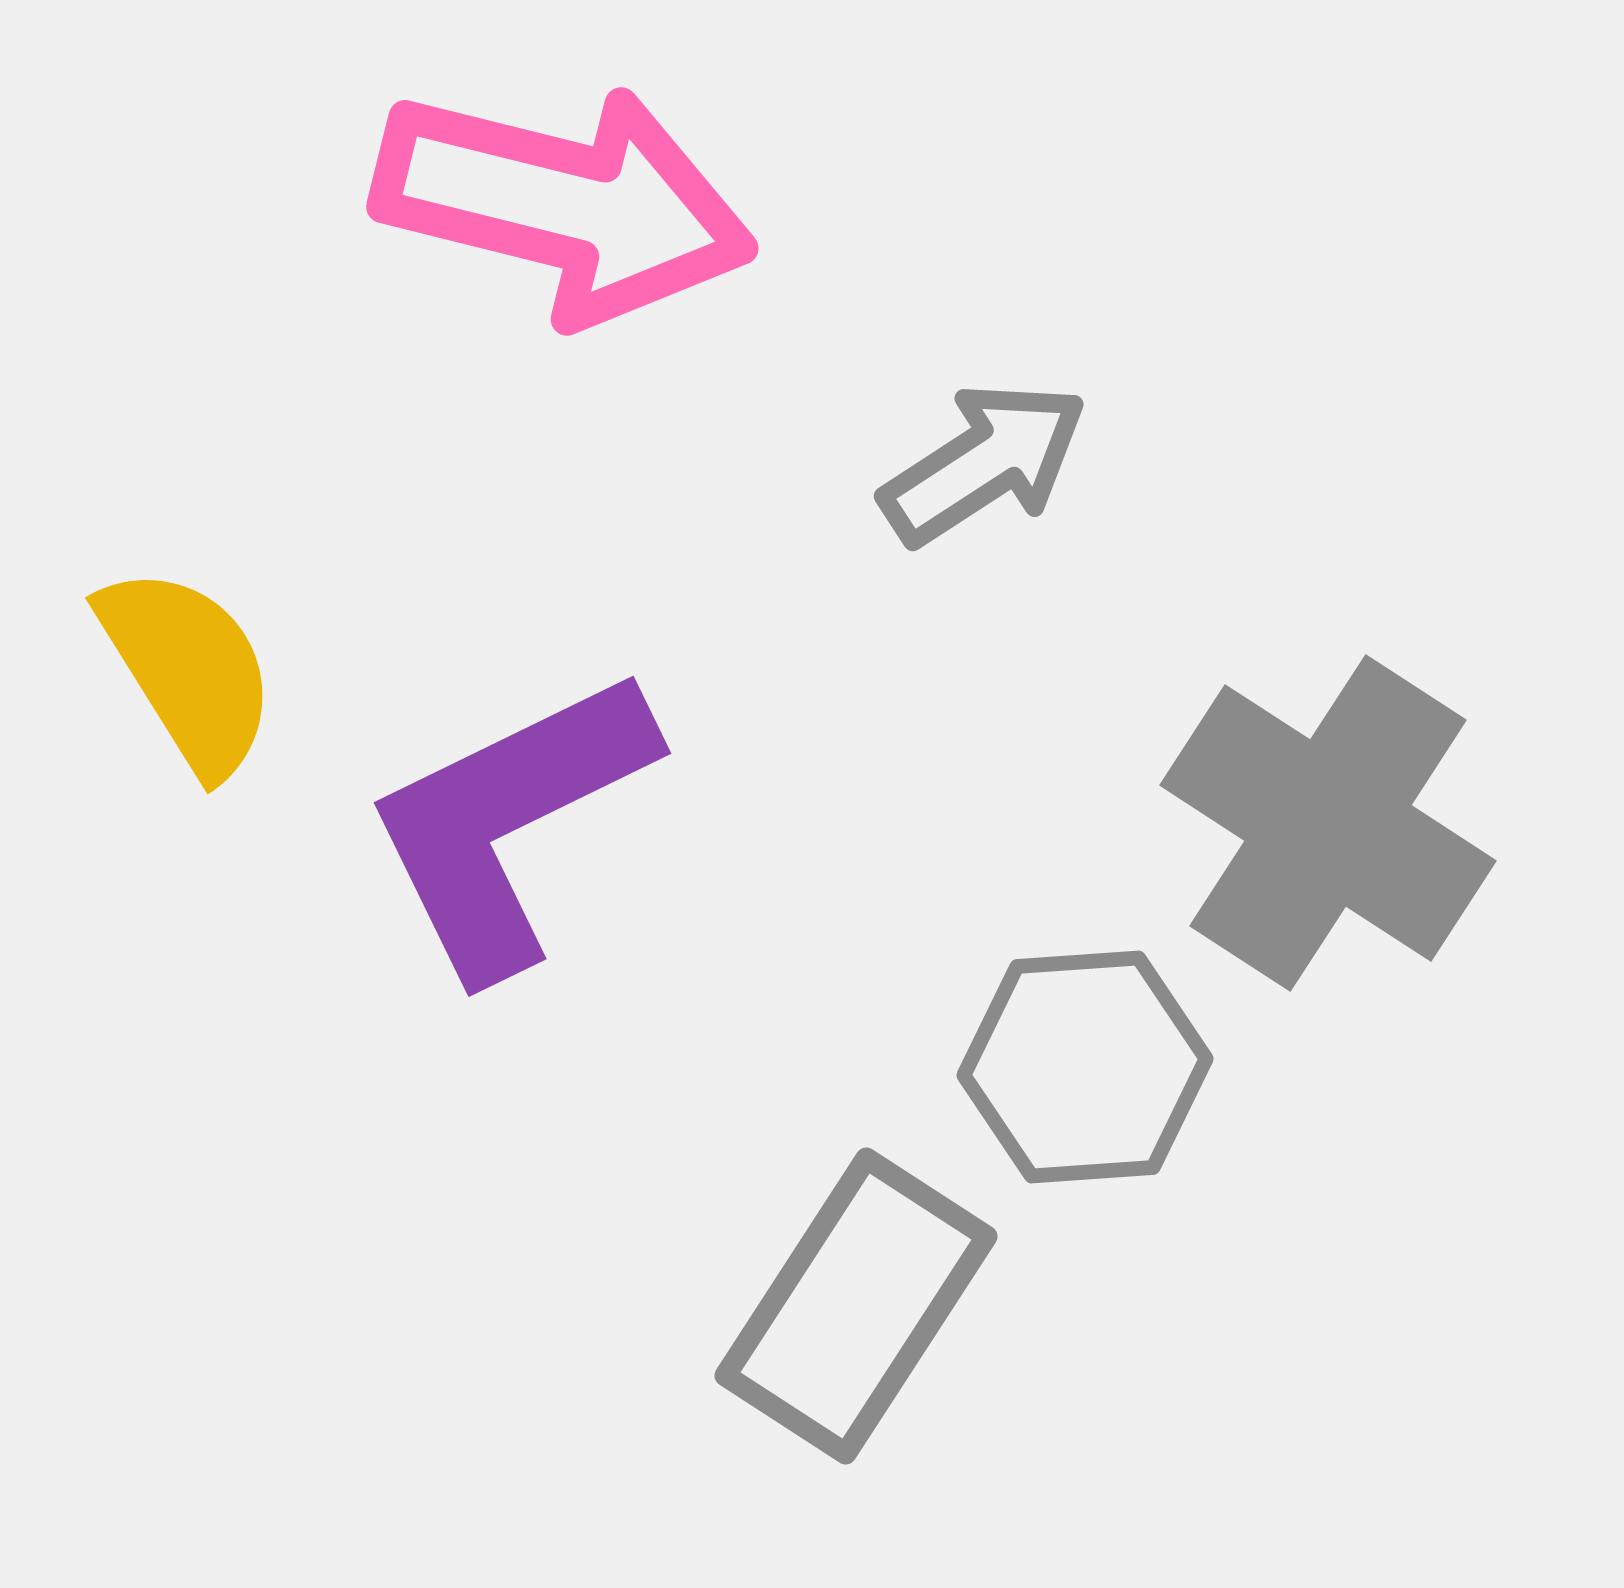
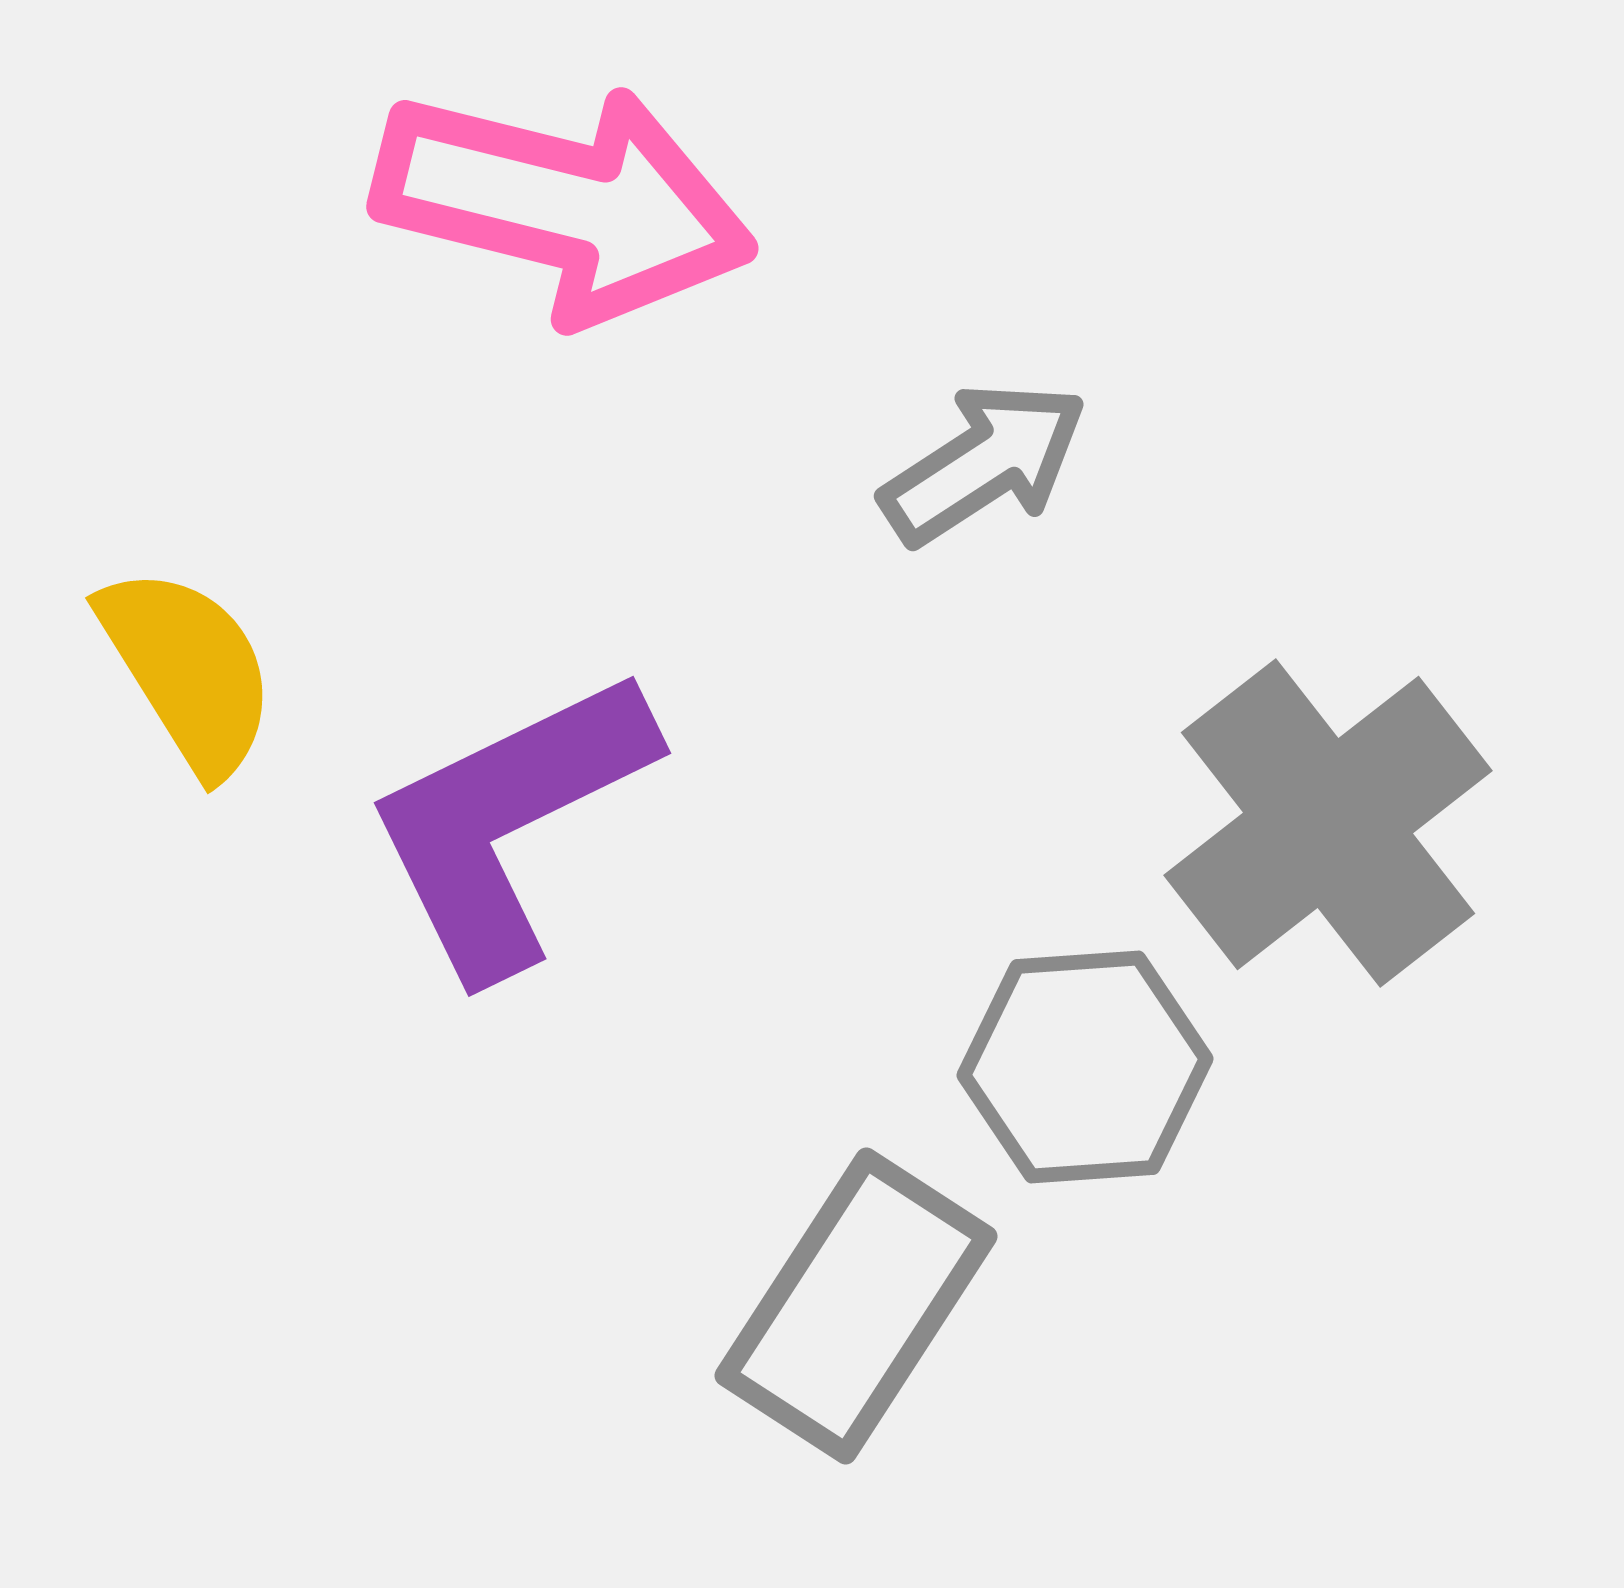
gray cross: rotated 19 degrees clockwise
